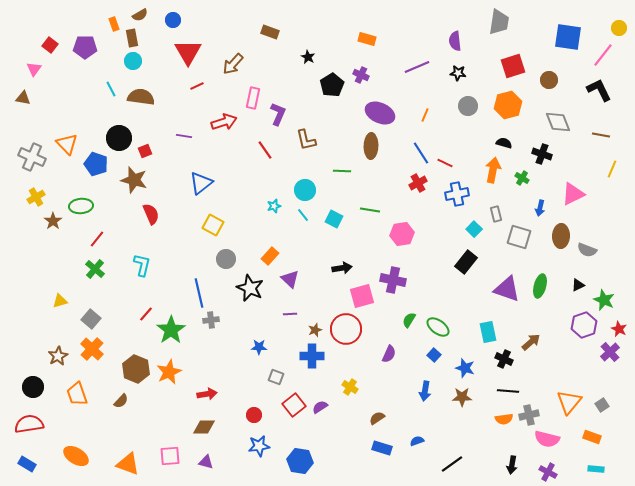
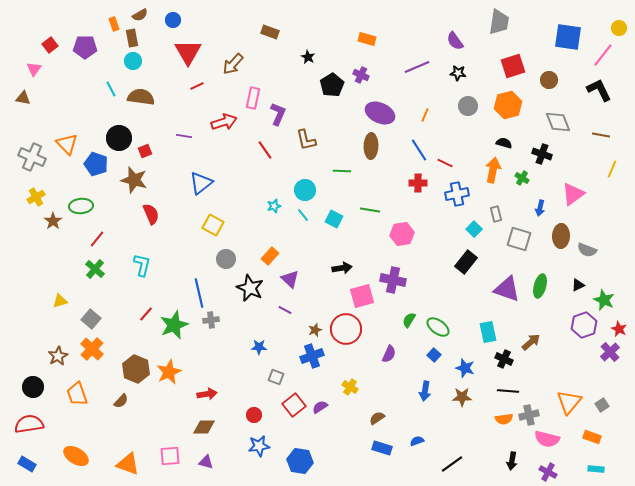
purple semicircle at (455, 41): rotated 30 degrees counterclockwise
red square at (50, 45): rotated 14 degrees clockwise
blue line at (421, 153): moved 2 px left, 3 px up
red cross at (418, 183): rotated 30 degrees clockwise
pink triangle at (573, 194): rotated 10 degrees counterclockwise
gray square at (519, 237): moved 2 px down
purple line at (290, 314): moved 5 px left, 4 px up; rotated 32 degrees clockwise
green star at (171, 330): moved 3 px right, 5 px up; rotated 12 degrees clockwise
blue cross at (312, 356): rotated 20 degrees counterclockwise
black arrow at (512, 465): moved 4 px up
